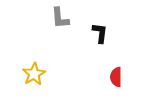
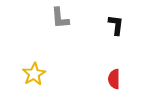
black L-shape: moved 16 px right, 8 px up
red semicircle: moved 2 px left, 2 px down
